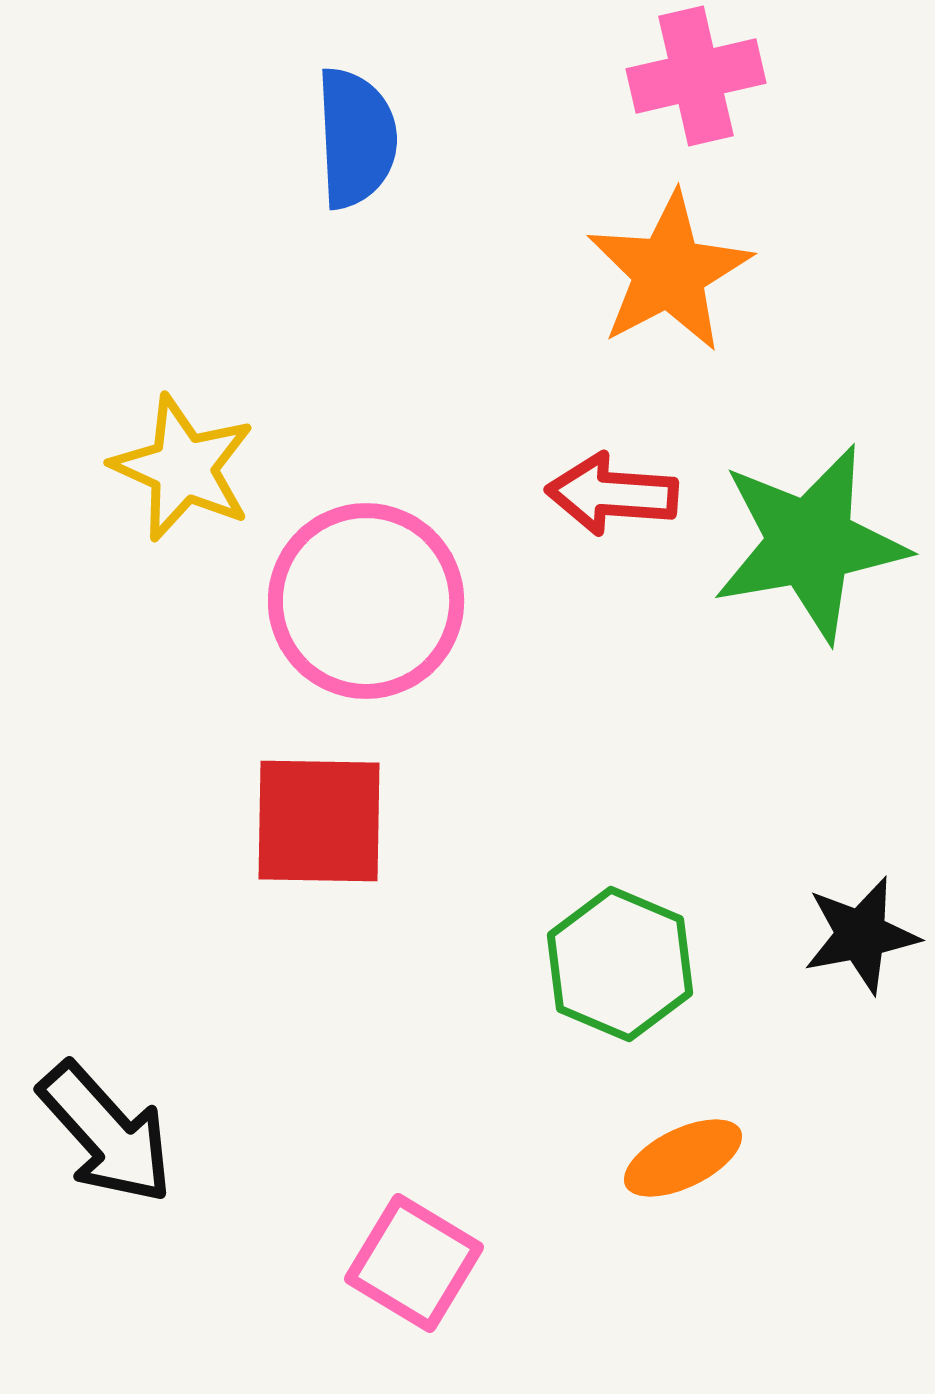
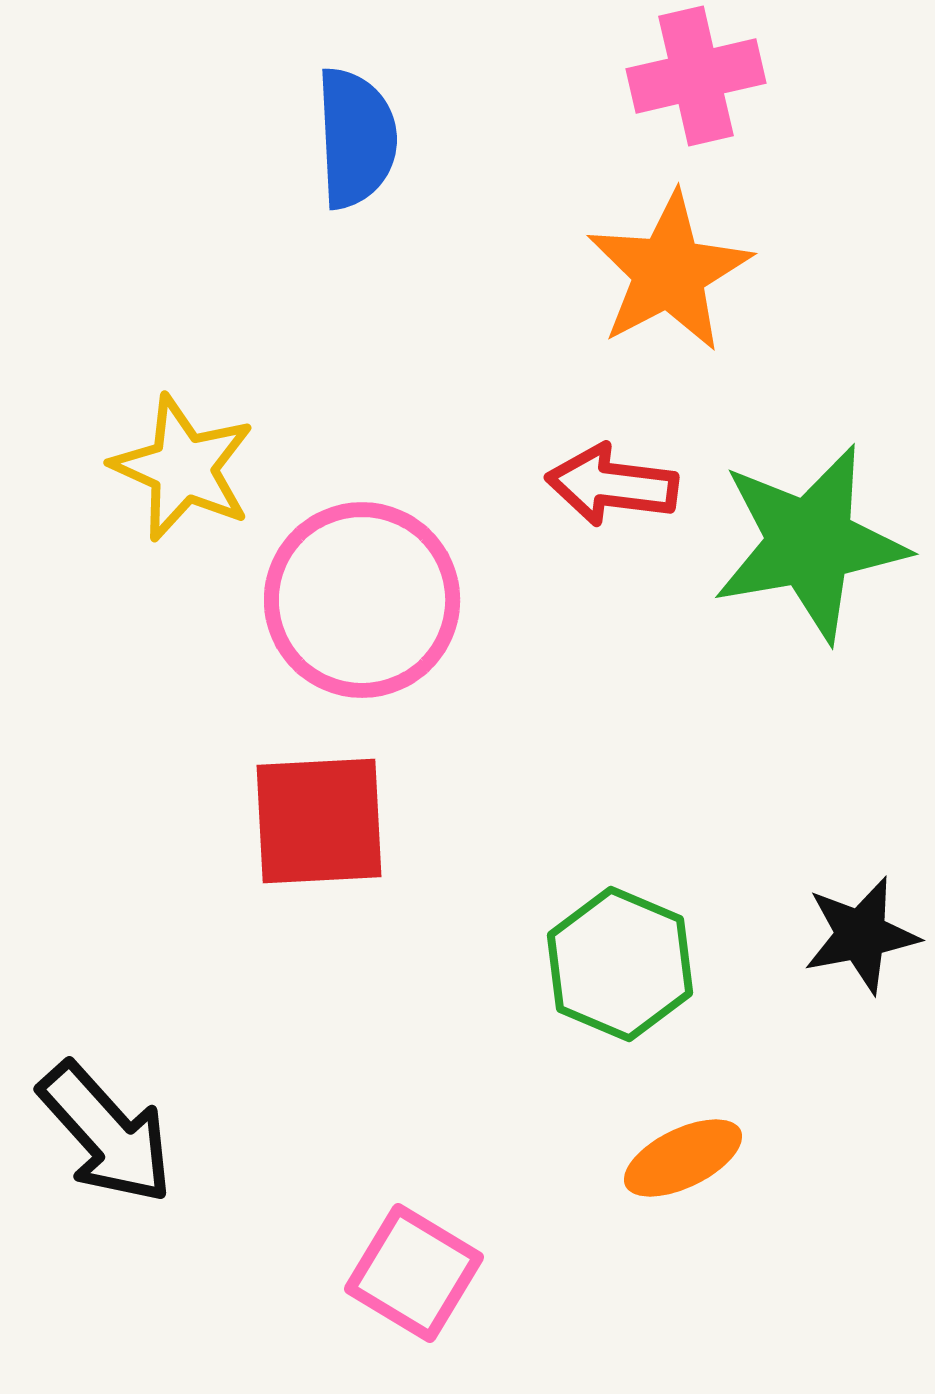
red arrow: moved 9 px up; rotated 3 degrees clockwise
pink circle: moved 4 px left, 1 px up
red square: rotated 4 degrees counterclockwise
pink square: moved 10 px down
